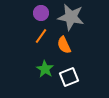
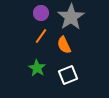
gray star: rotated 28 degrees clockwise
green star: moved 8 px left, 1 px up
white square: moved 1 px left, 2 px up
